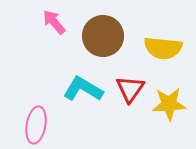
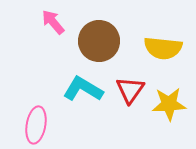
pink arrow: moved 1 px left
brown circle: moved 4 px left, 5 px down
red triangle: moved 1 px down
